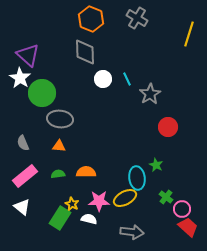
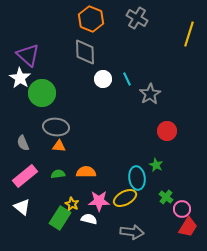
gray ellipse: moved 4 px left, 8 px down
red circle: moved 1 px left, 4 px down
red trapezoid: rotated 80 degrees clockwise
